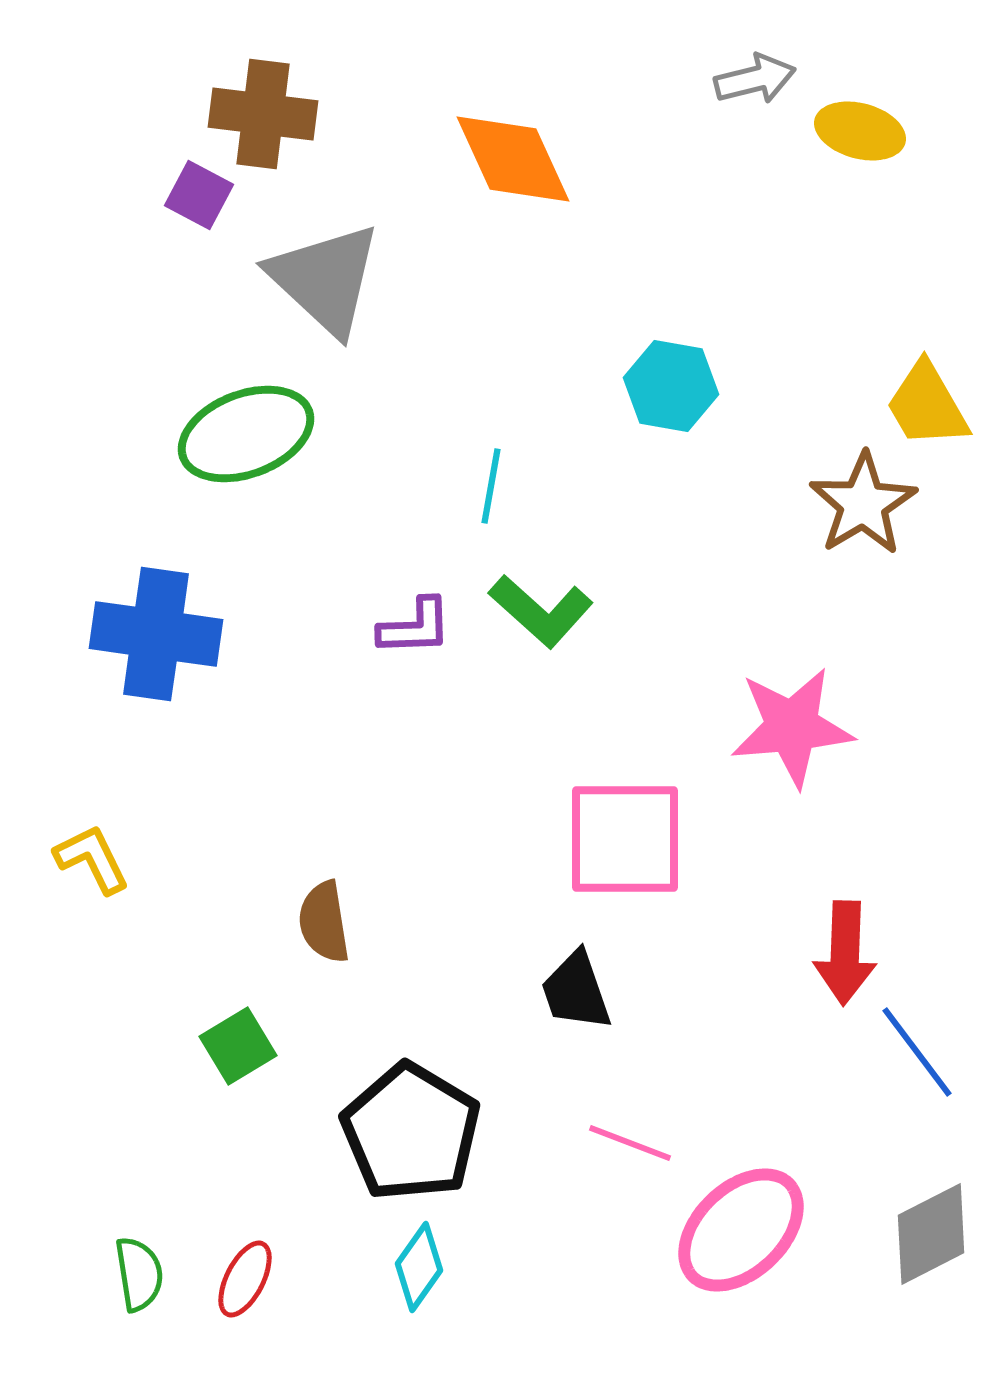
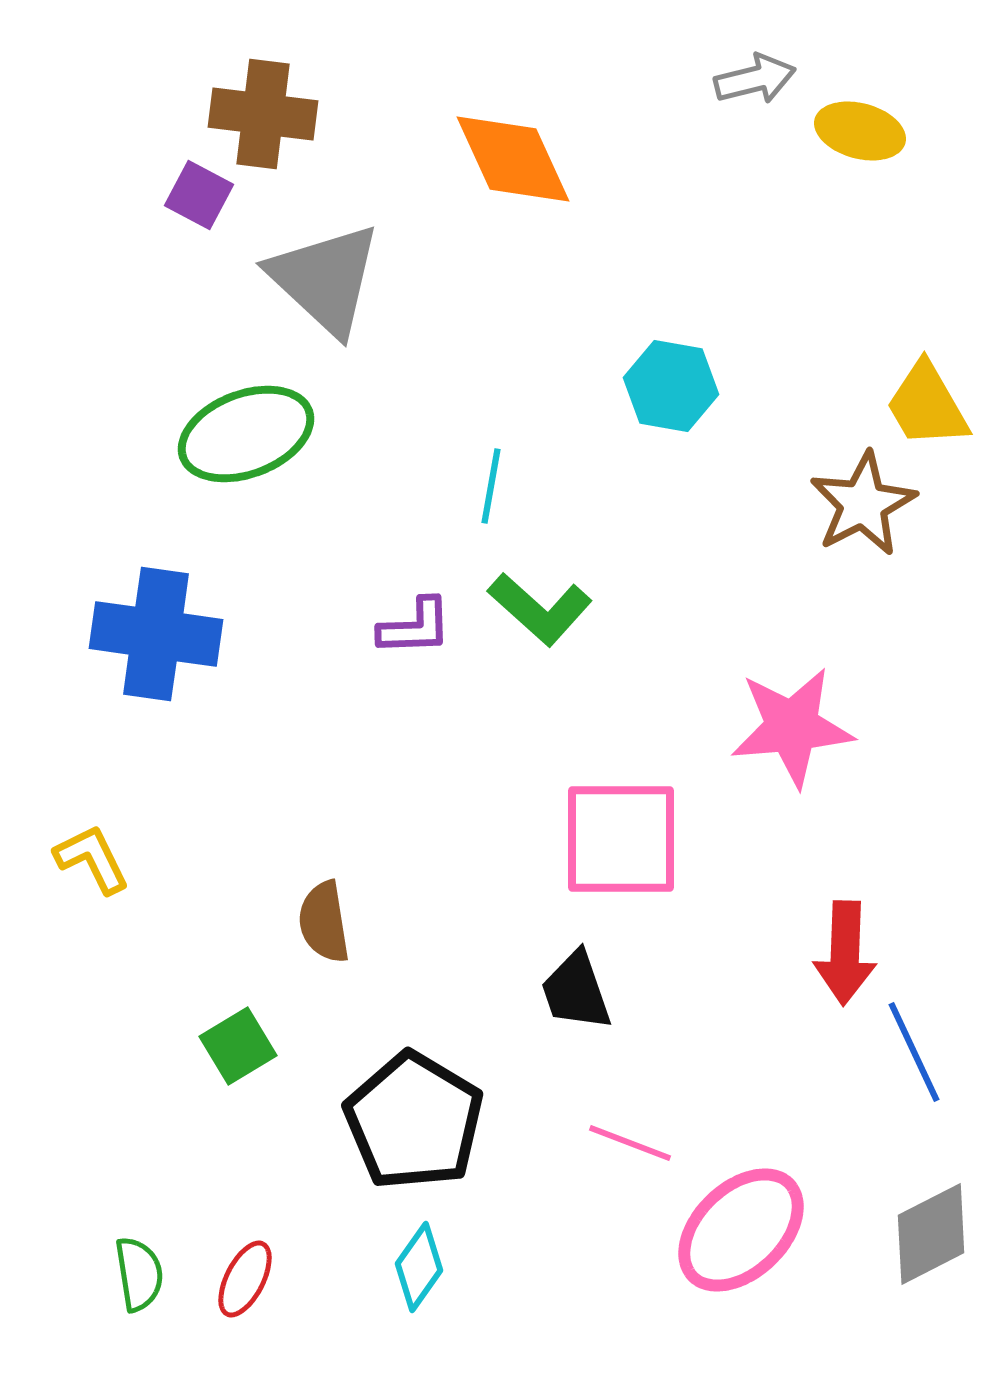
brown star: rotated 4 degrees clockwise
green L-shape: moved 1 px left, 2 px up
pink square: moved 4 px left
blue line: moved 3 px left; rotated 12 degrees clockwise
black pentagon: moved 3 px right, 11 px up
